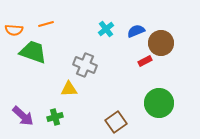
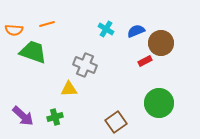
orange line: moved 1 px right
cyan cross: rotated 21 degrees counterclockwise
